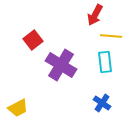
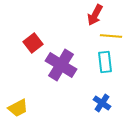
red square: moved 3 px down
